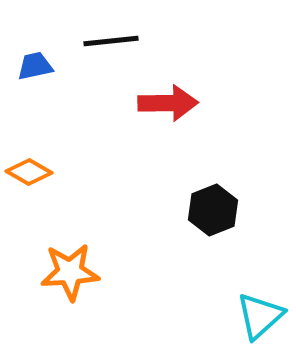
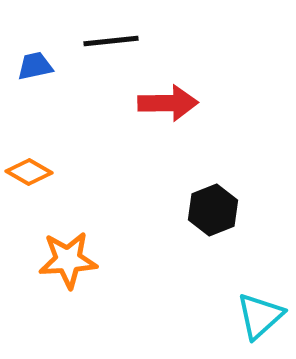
orange star: moved 2 px left, 12 px up
